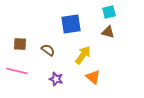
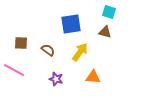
cyan square: rotated 32 degrees clockwise
brown triangle: moved 3 px left
brown square: moved 1 px right, 1 px up
yellow arrow: moved 3 px left, 3 px up
pink line: moved 3 px left, 1 px up; rotated 15 degrees clockwise
orange triangle: rotated 35 degrees counterclockwise
